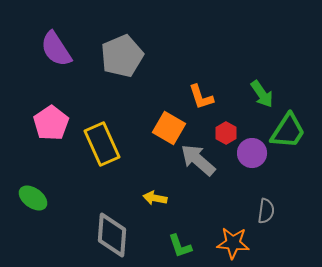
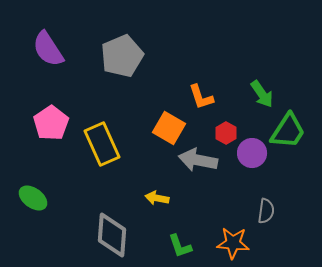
purple semicircle: moved 8 px left
gray arrow: rotated 30 degrees counterclockwise
yellow arrow: moved 2 px right
